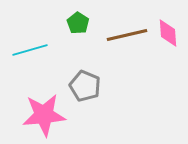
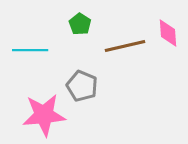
green pentagon: moved 2 px right, 1 px down
brown line: moved 2 px left, 11 px down
cyan line: rotated 16 degrees clockwise
gray pentagon: moved 3 px left
